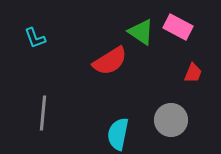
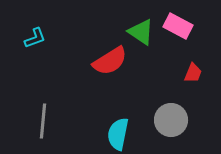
pink rectangle: moved 1 px up
cyan L-shape: rotated 90 degrees counterclockwise
gray line: moved 8 px down
